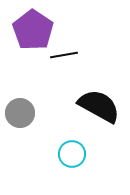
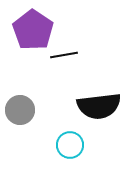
black semicircle: rotated 144 degrees clockwise
gray circle: moved 3 px up
cyan circle: moved 2 px left, 9 px up
